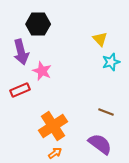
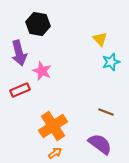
black hexagon: rotated 10 degrees clockwise
purple arrow: moved 2 px left, 1 px down
